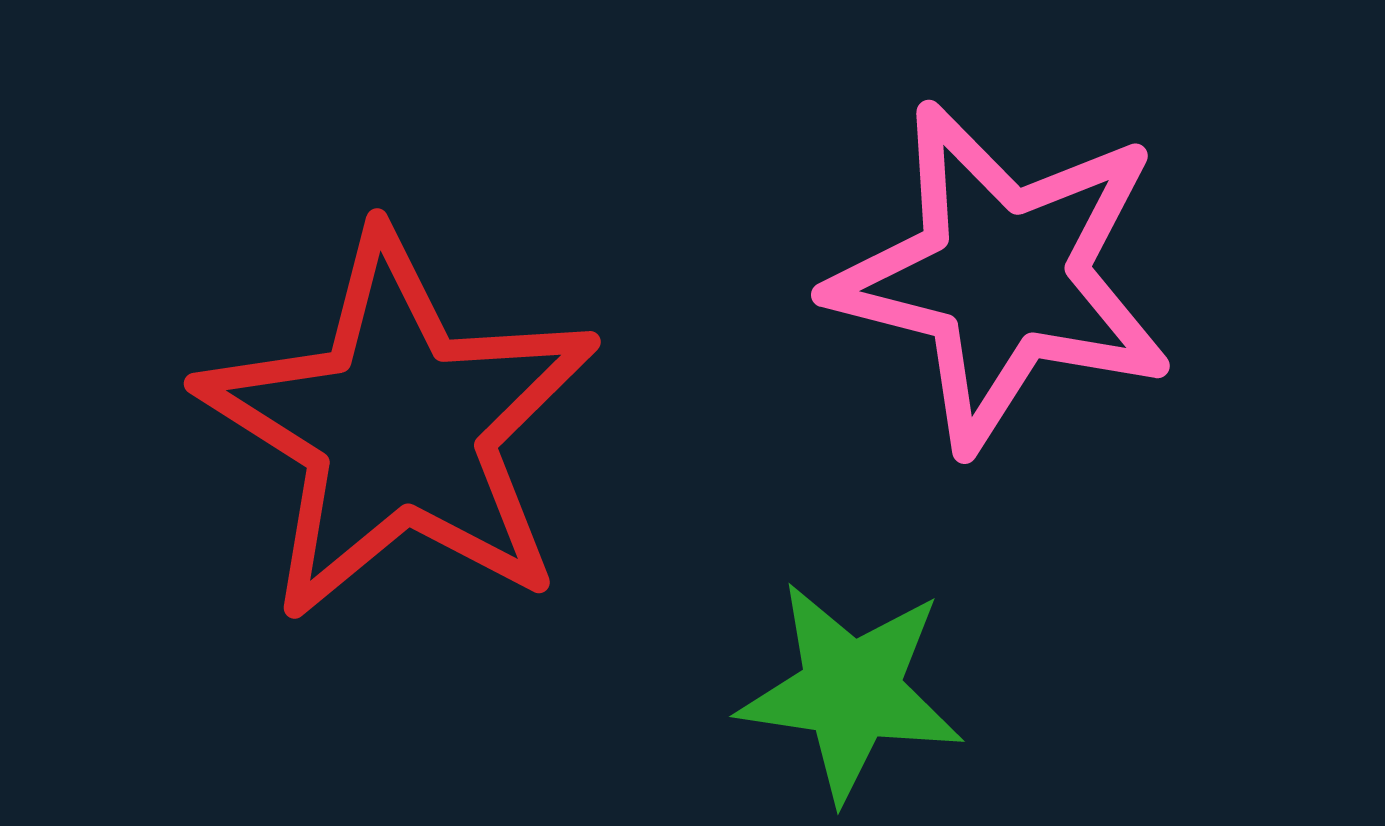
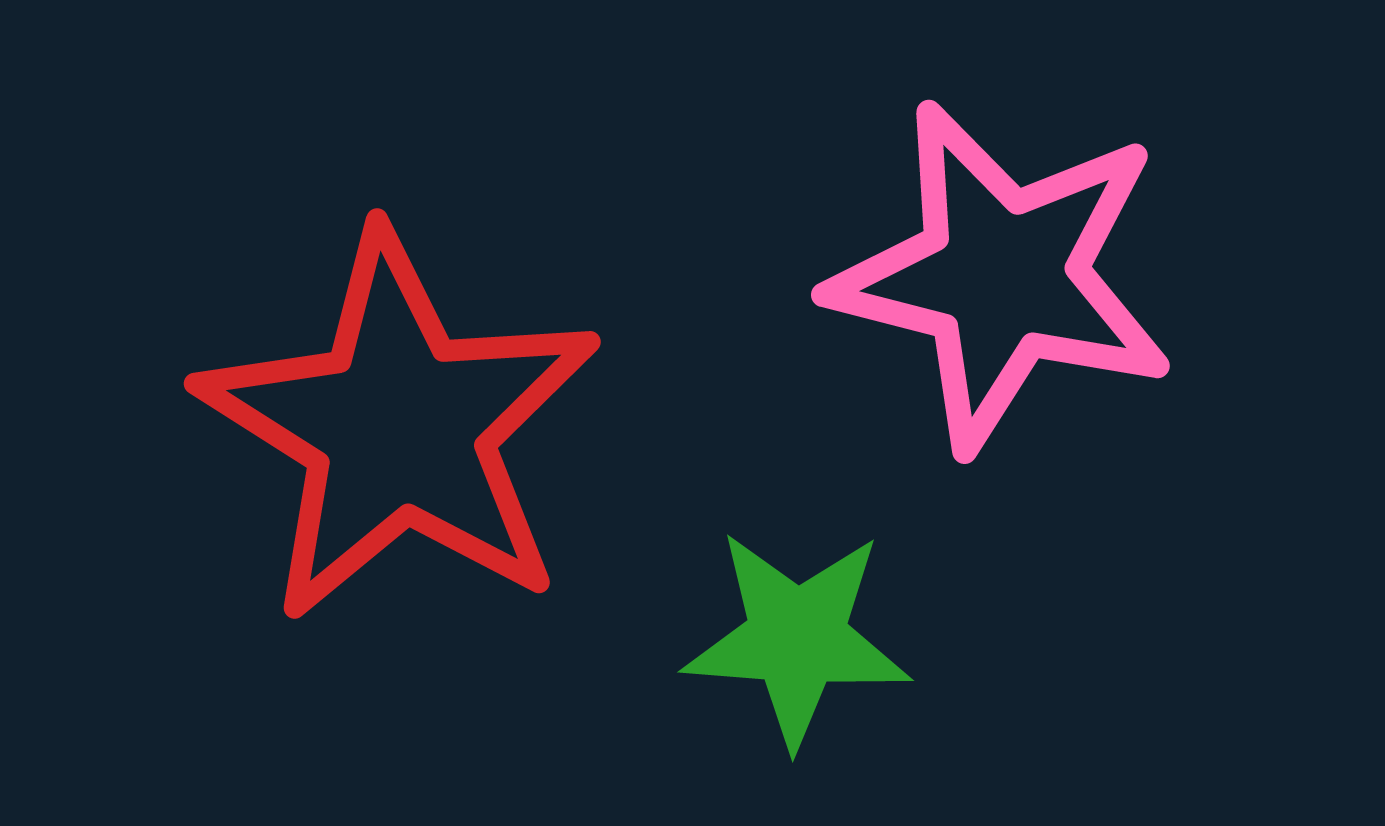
green star: moved 54 px left, 53 px up; rotated 4 degrees counterclockwise
